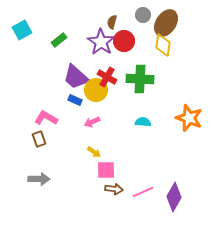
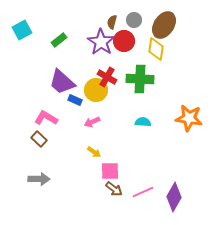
gray circle: moved 9 px left, 5 px down
brown ellipse: moved 2 px left, 2 px down
yellow diamond: moved 7 px left, 4 px down
purple trapezoid: moved 14 px left, 5 px down
orange star: rotated 12 degrees counterclockwise
brown rectangle: rotated 28 degrees counterclockwise
pink square: moved 4 px right, 1 px down
brown arrow: rotated 30 degrees clockwise
